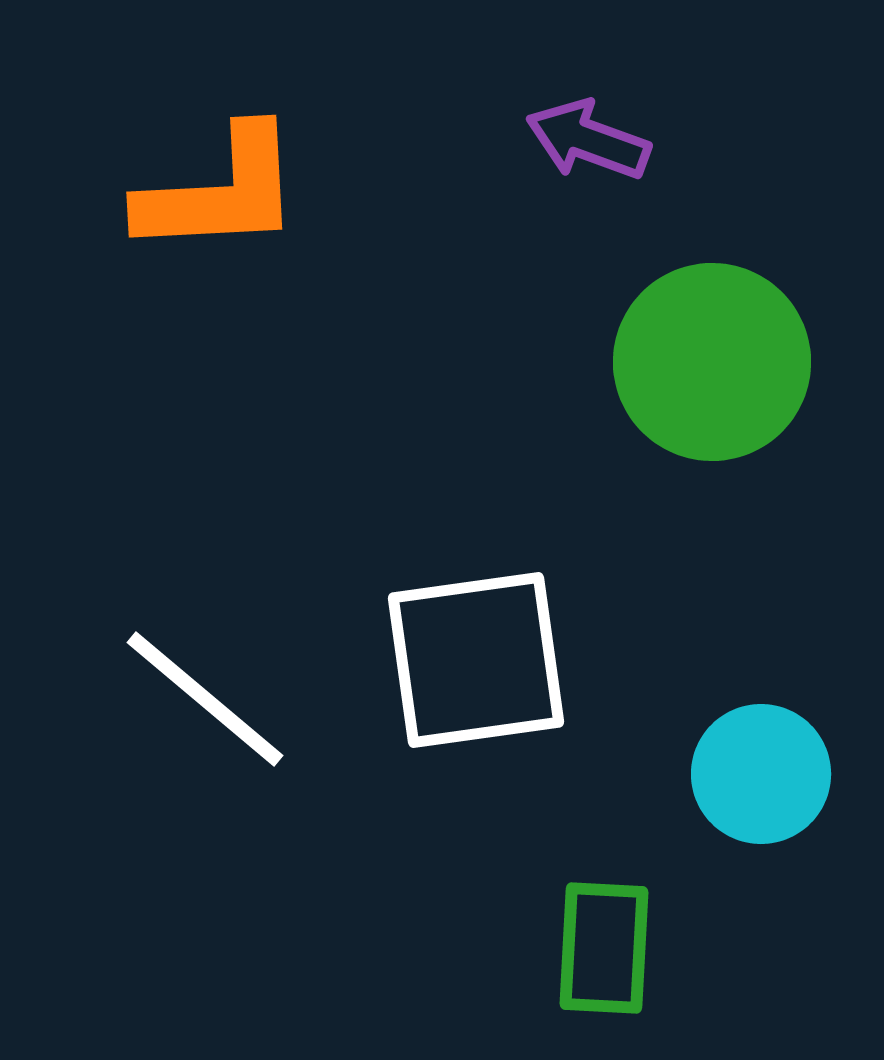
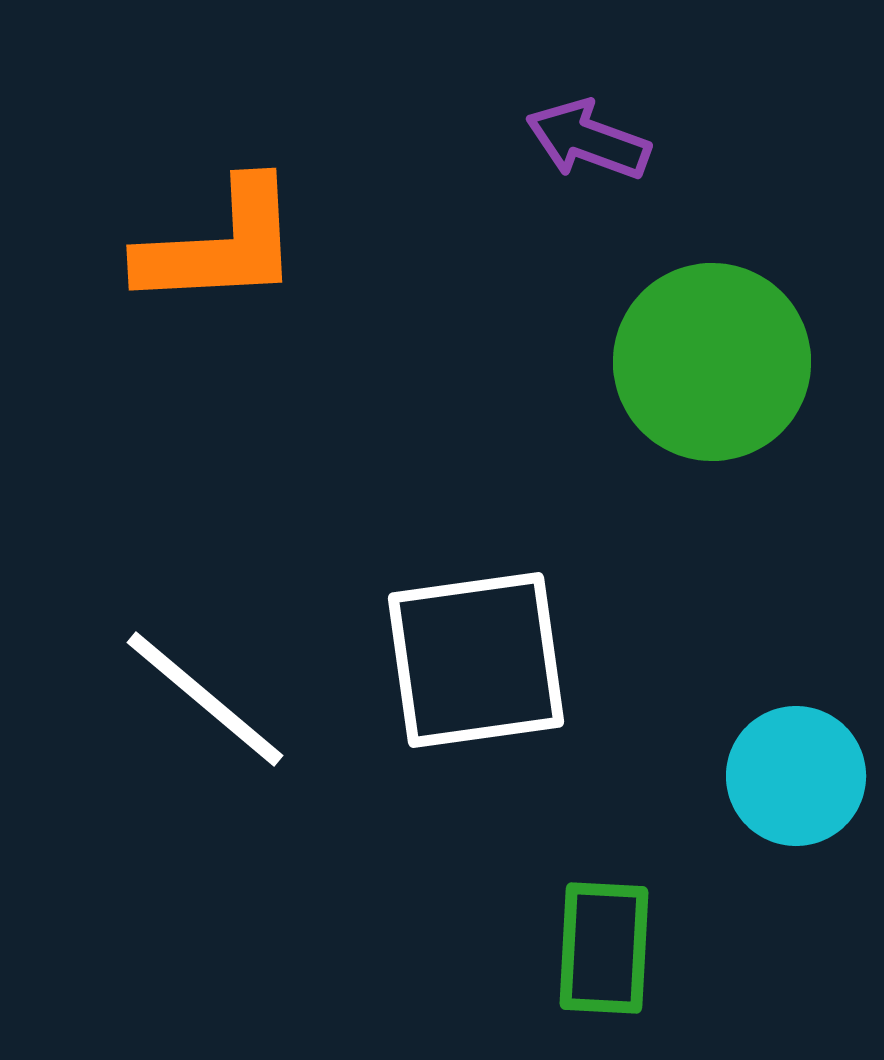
orange L-shape: moved 53 px down
cyan circle: moved 35 px right, 2 px down
